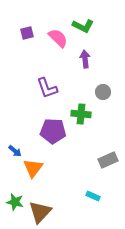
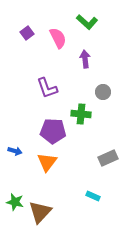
green L-shape: moved 4 px right, 4 px up; rotated 15 degrees clockwise
purple square: rotated 24 degrees counterclockwise
pink semicircle: rotated 20 degrees clockwise
blue arrow: rotated 24 degrees counterclockwise
gray rectangle: moved 2 px up
orange triangle: moved 14 px right, 6 px up
